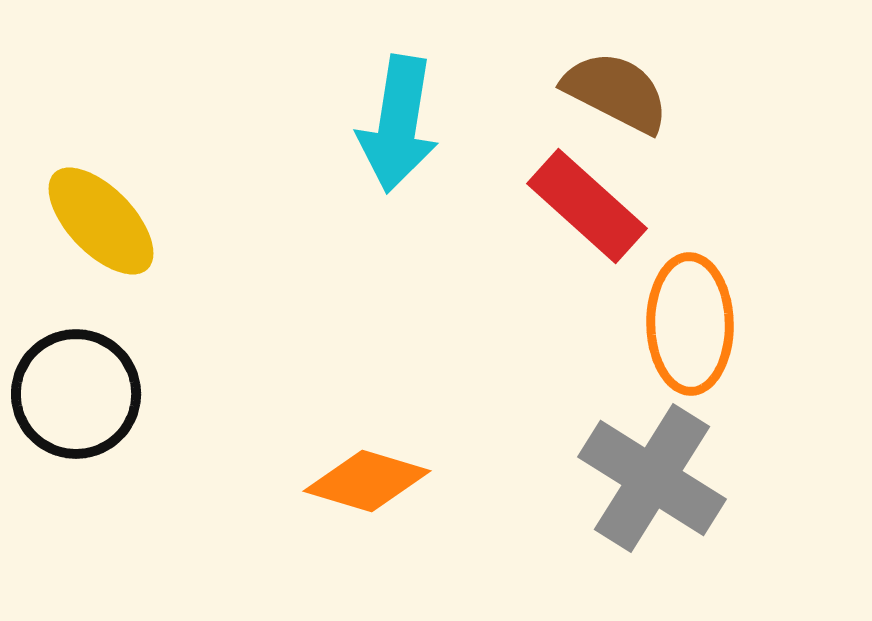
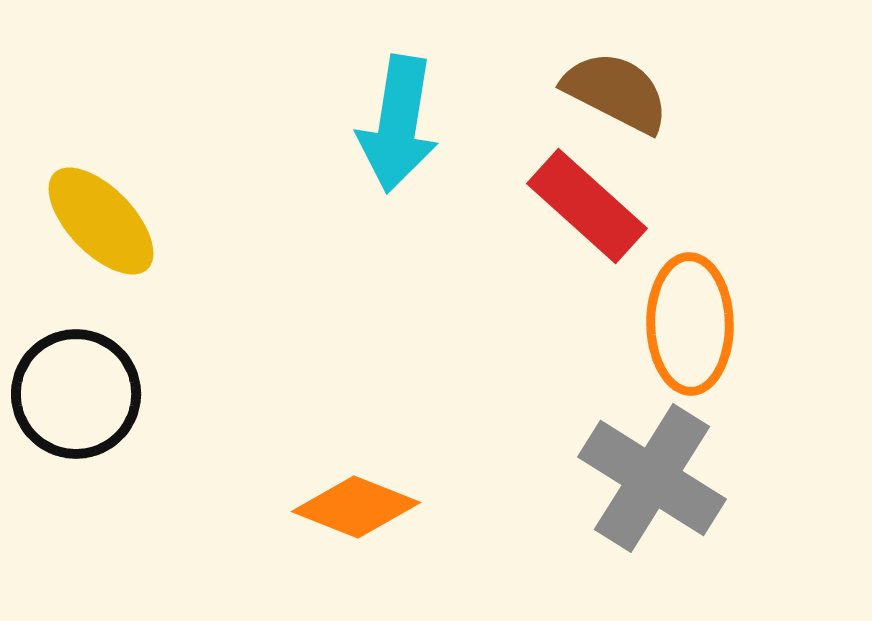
orange diamond: moved 11 px left, 26 px down; rotated 5 degrees clockwise
